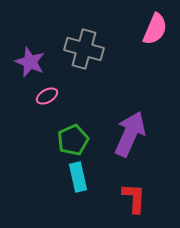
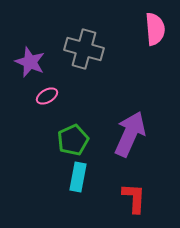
pink semicircle: rotated 28 degrees counterclockwise
cyan rectangle: rotated 24 degrees clockwise
